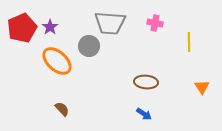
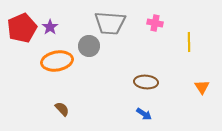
orange ellipse: rotated 52 degrees counterclockwise
